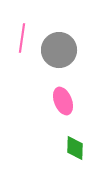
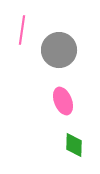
pink line: moved 8 px up
green diamond: moved 1 px left, 3 px up
